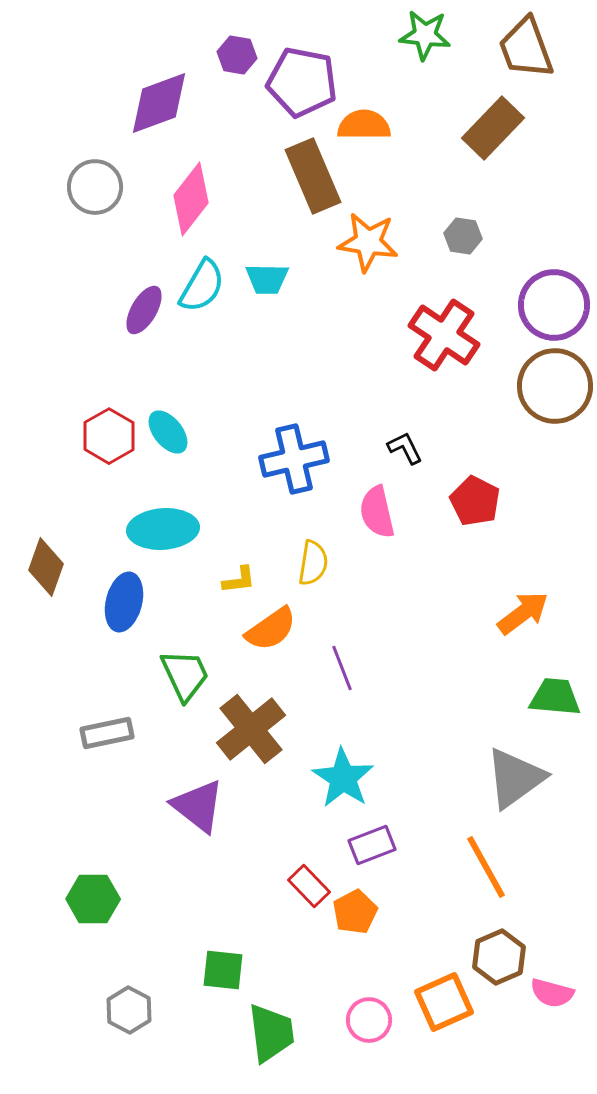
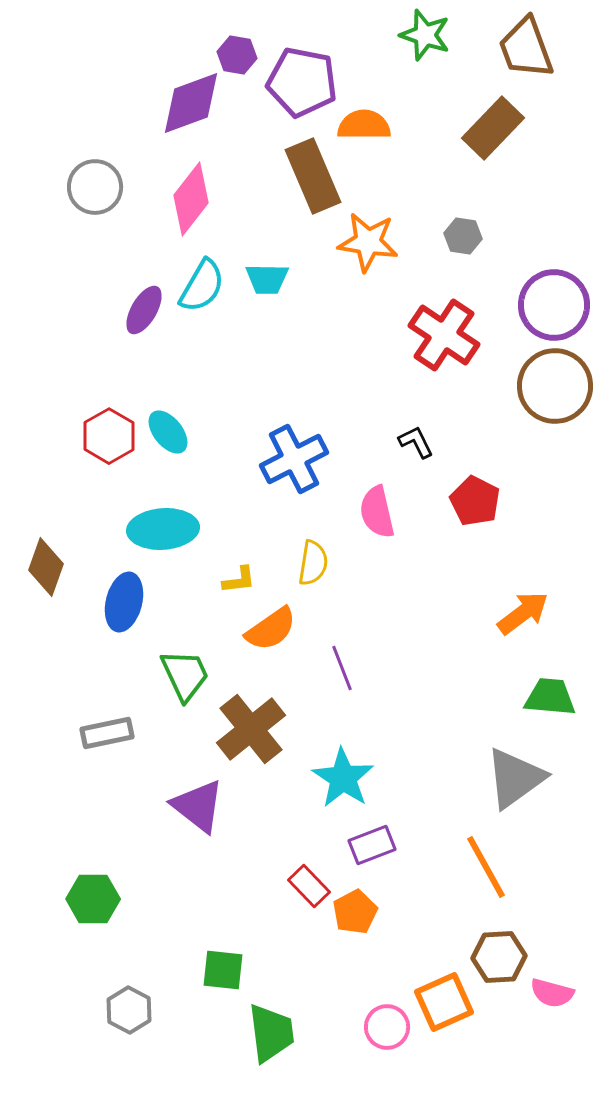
green star at (425, 35): rotated 12 degrees clockwise
purple diamond at (159, 103): moved 32 px right
black L-shape at (405, 448): moved 11 px right, 6 px up
blue cross at (294, 459): rotated 14 degrees counterclockwise
green trapezoid at (555, 697): moved 5 px left
brown hexagon at (499, 957): rotated 20 degrees clockwise
pink circle at (369, 1020): moved 18 px right, 7 px down
